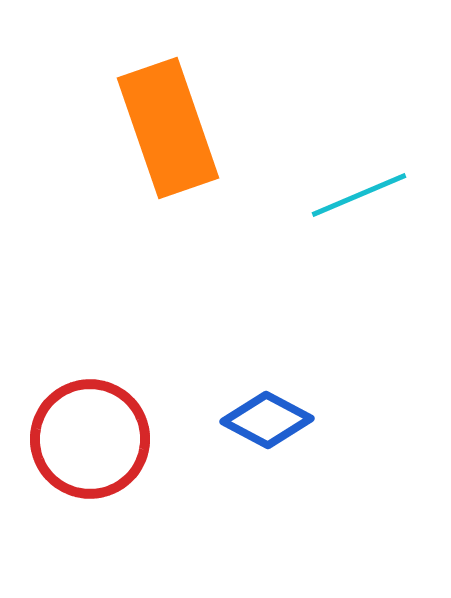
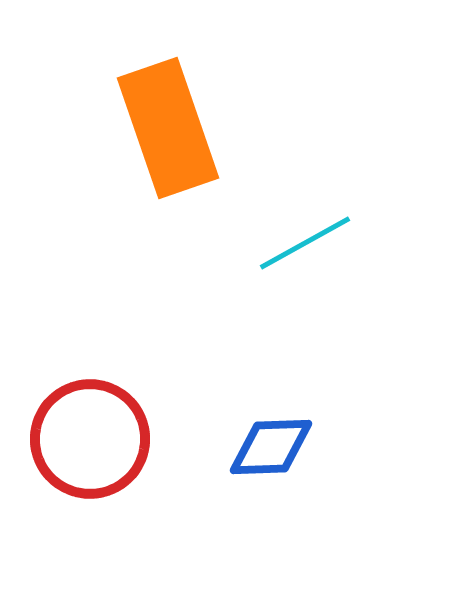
cyan line: moved 54 px left, 48 px down; rotated 6 degrees counterclockwise
blue diamond: moved 4 px right, 27 px down; rotated 30 degrees counterclockwise
